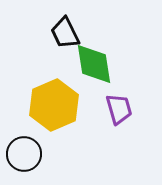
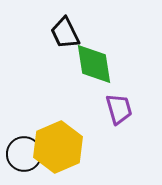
yellow hexagon: moved 4 px right, 42 px down
